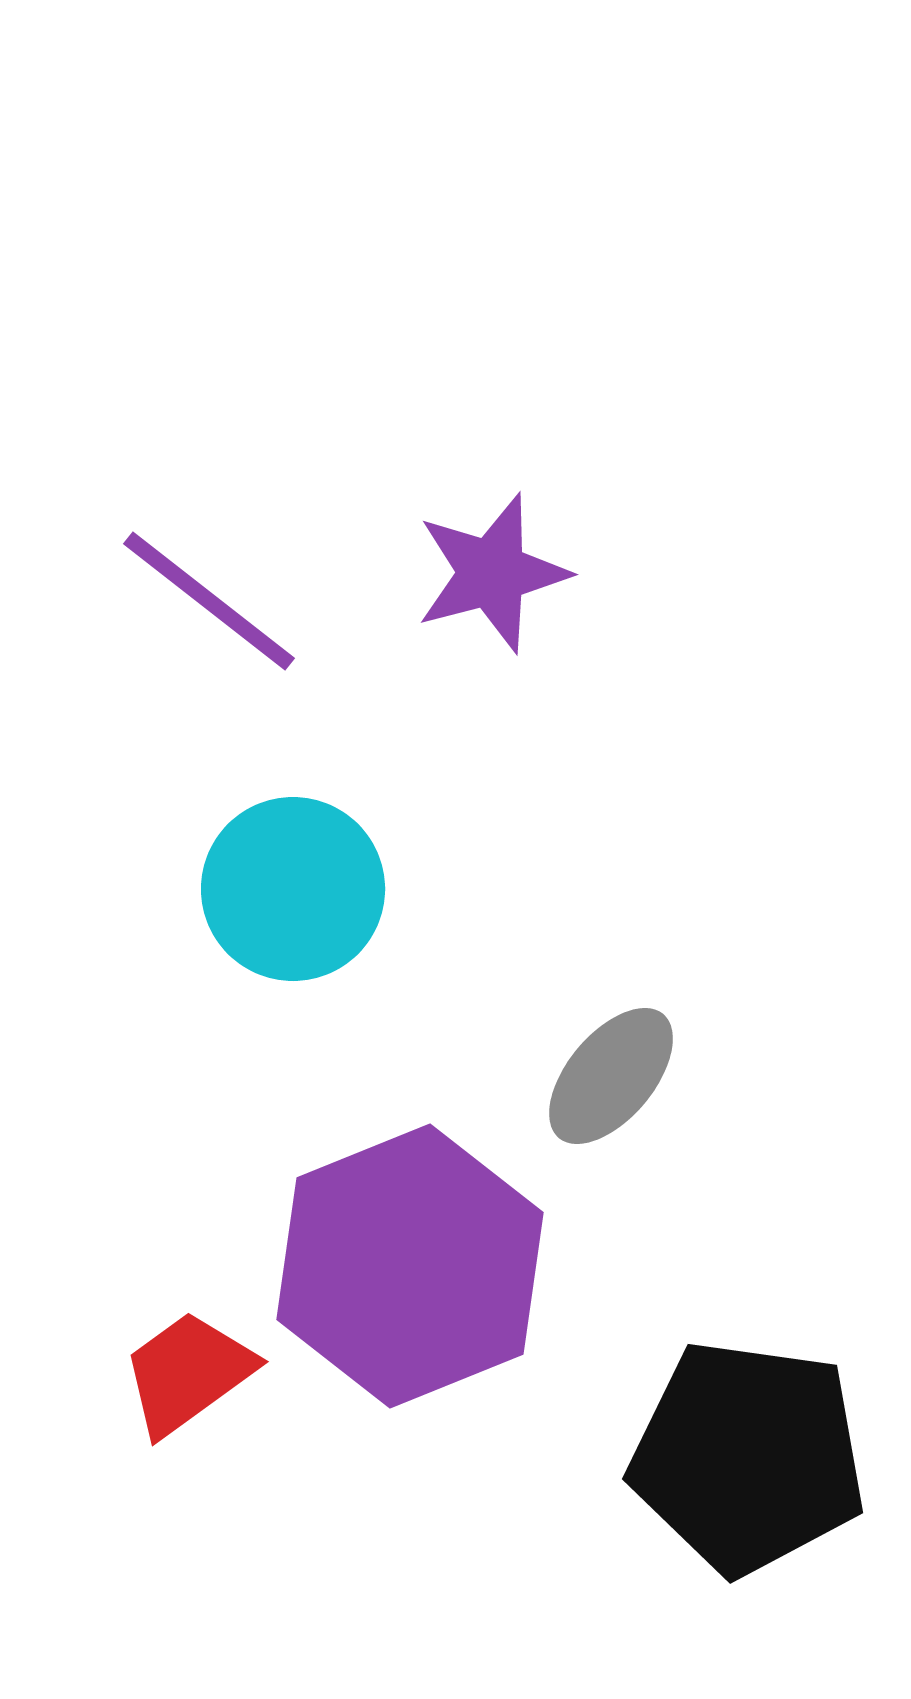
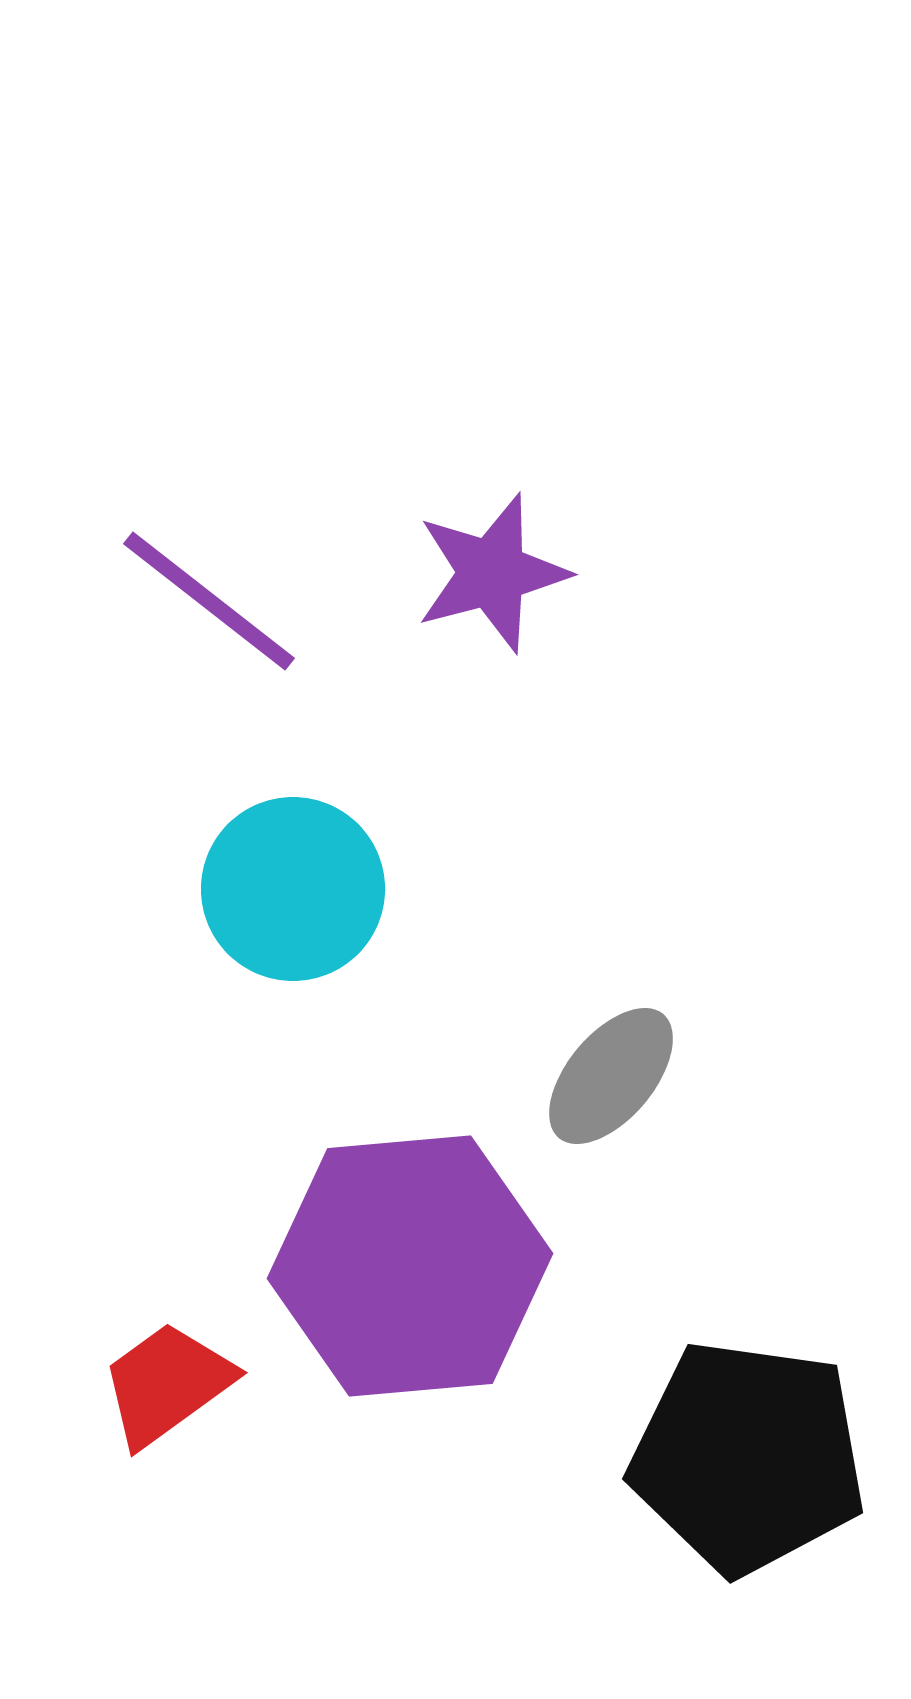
purple hexagon: rotated 17 degrees clockwise
red trapezoid: moved 21 px left, 11 px down
